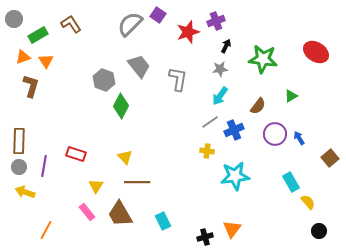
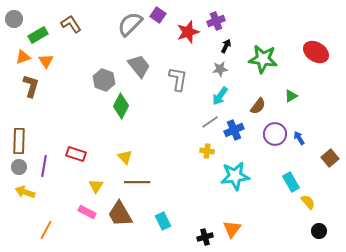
pink rectangle at (87, 212): rotated 24 degrees counterclockwise
